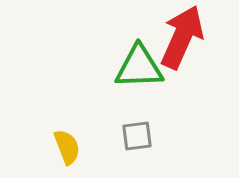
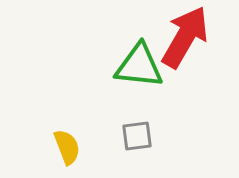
red arrow: moved 3 px right; rotated 6 degrees clockwise
green triangle: moved 1 px up; rotated 8 degrees clockwise
